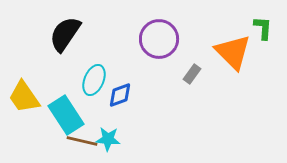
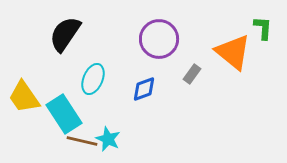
orange triangle: rotated 6 degrees counterclockwise
cyan ellipse: moved 1 px left, 1 px up
blue diamond: moved 24 px right, 6 px up
cyan rectangle: moved 2 px left, 1 px up
cyan star: rotated 20 degrees clockwise
